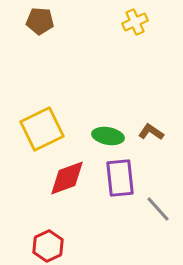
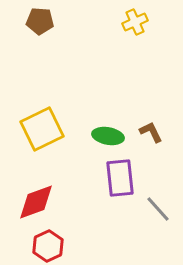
brown L-shape: rotated 30 degrees clockwise
red diamond: moved 31 px left, 24 px down
